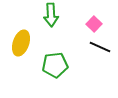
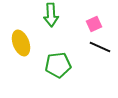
pink square: rotated 21 degrees clockwise
yellow ellipse: rotated 40 degrees counterclockwise
green pentagon: moved 3 px right
